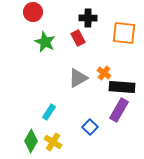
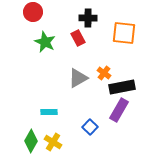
black rectangle: rotated 15 degrees counterclockwise
cyan rectangle: rotated 56 degrees clockwise
